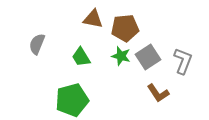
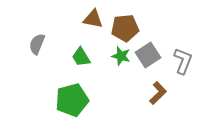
gray square: moved 2 px up
brown L-shape: rotated 100 degrees counterclockwise
